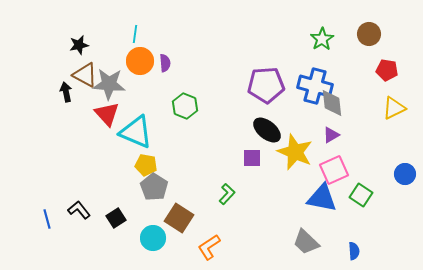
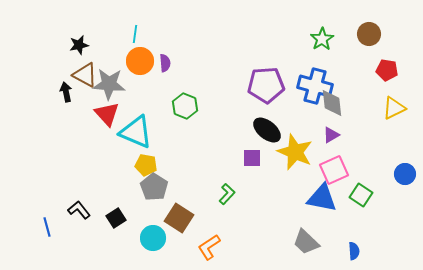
blue line: moved 8 px down
